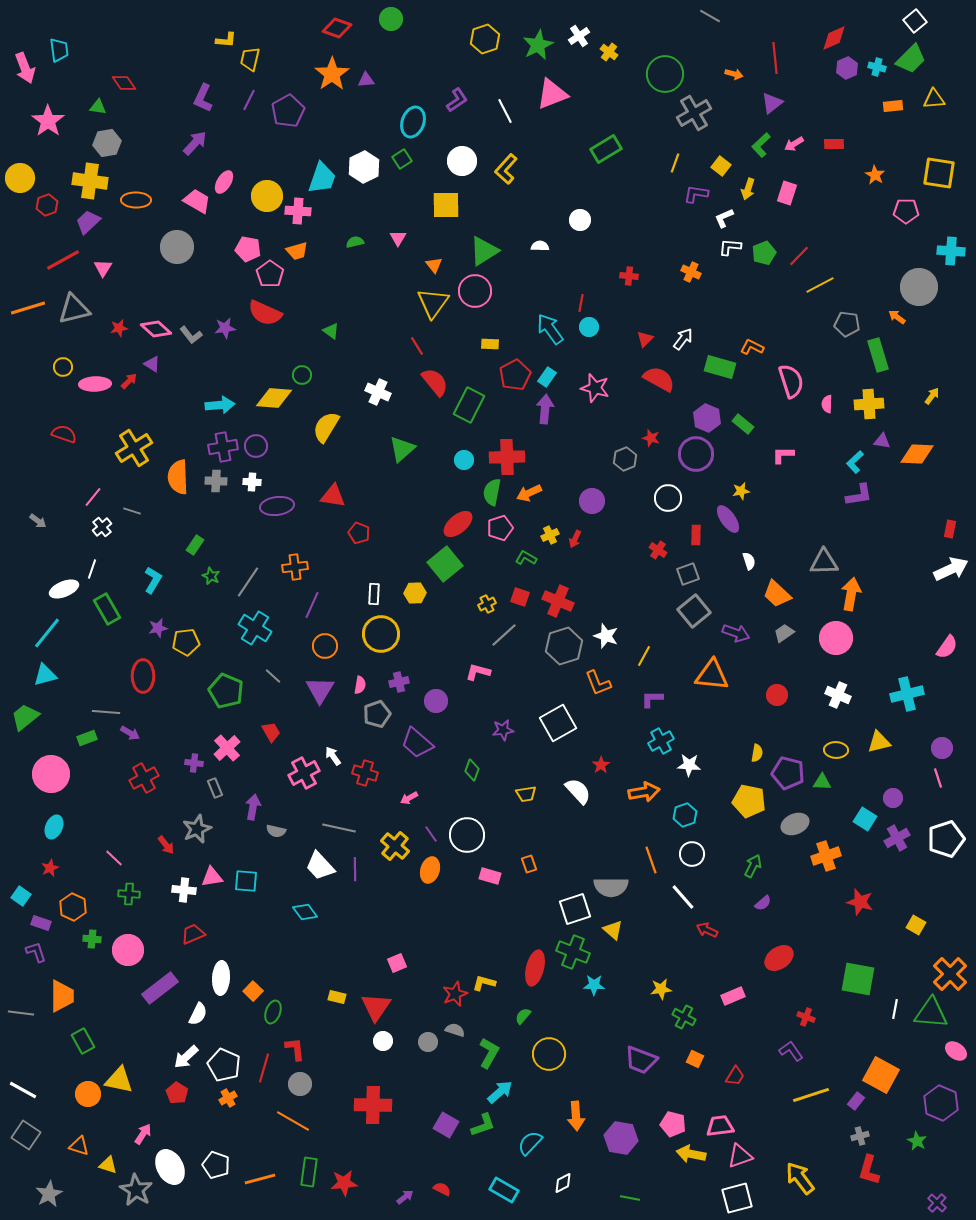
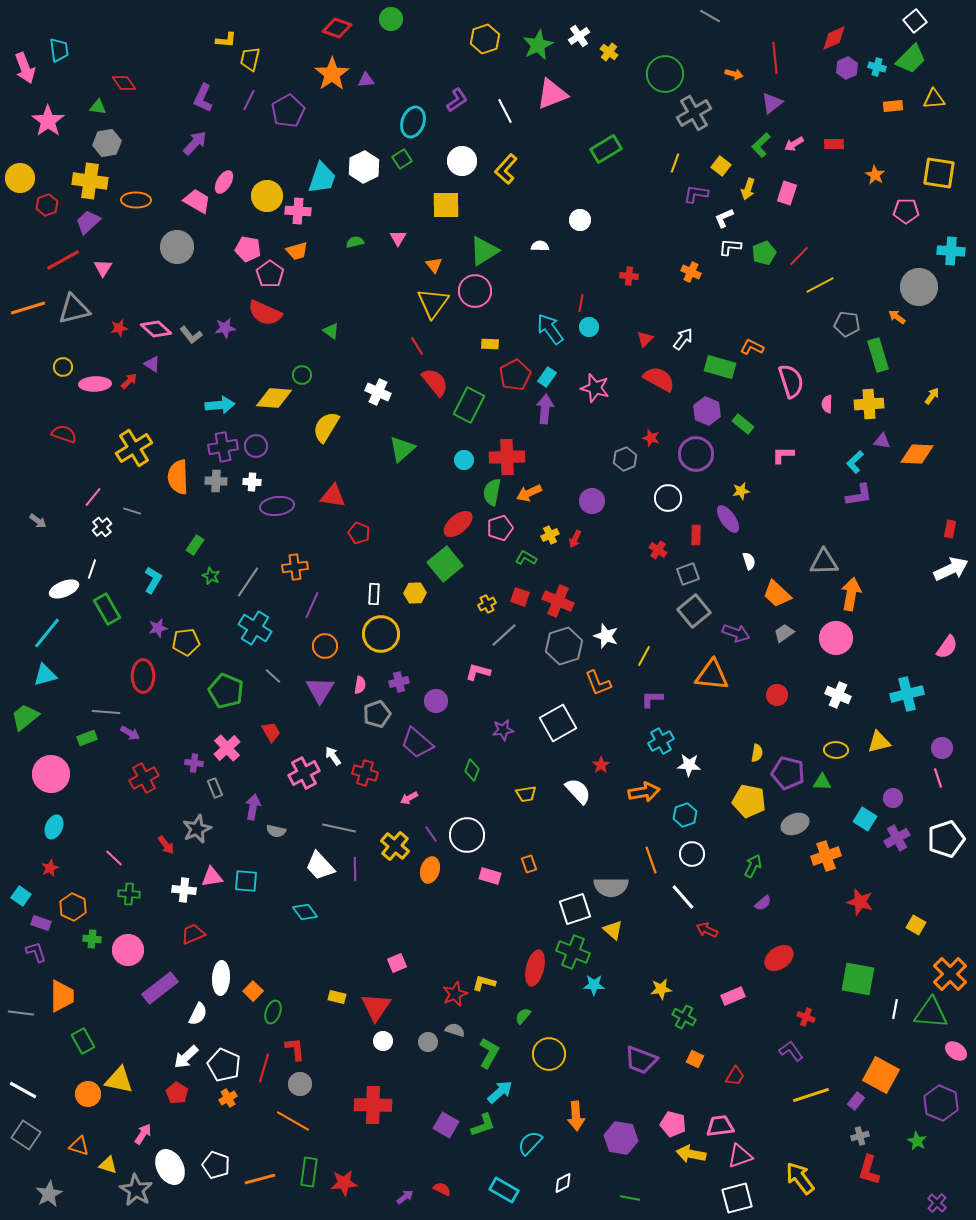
purple hexagon at (707, 418): moved 7 px up
